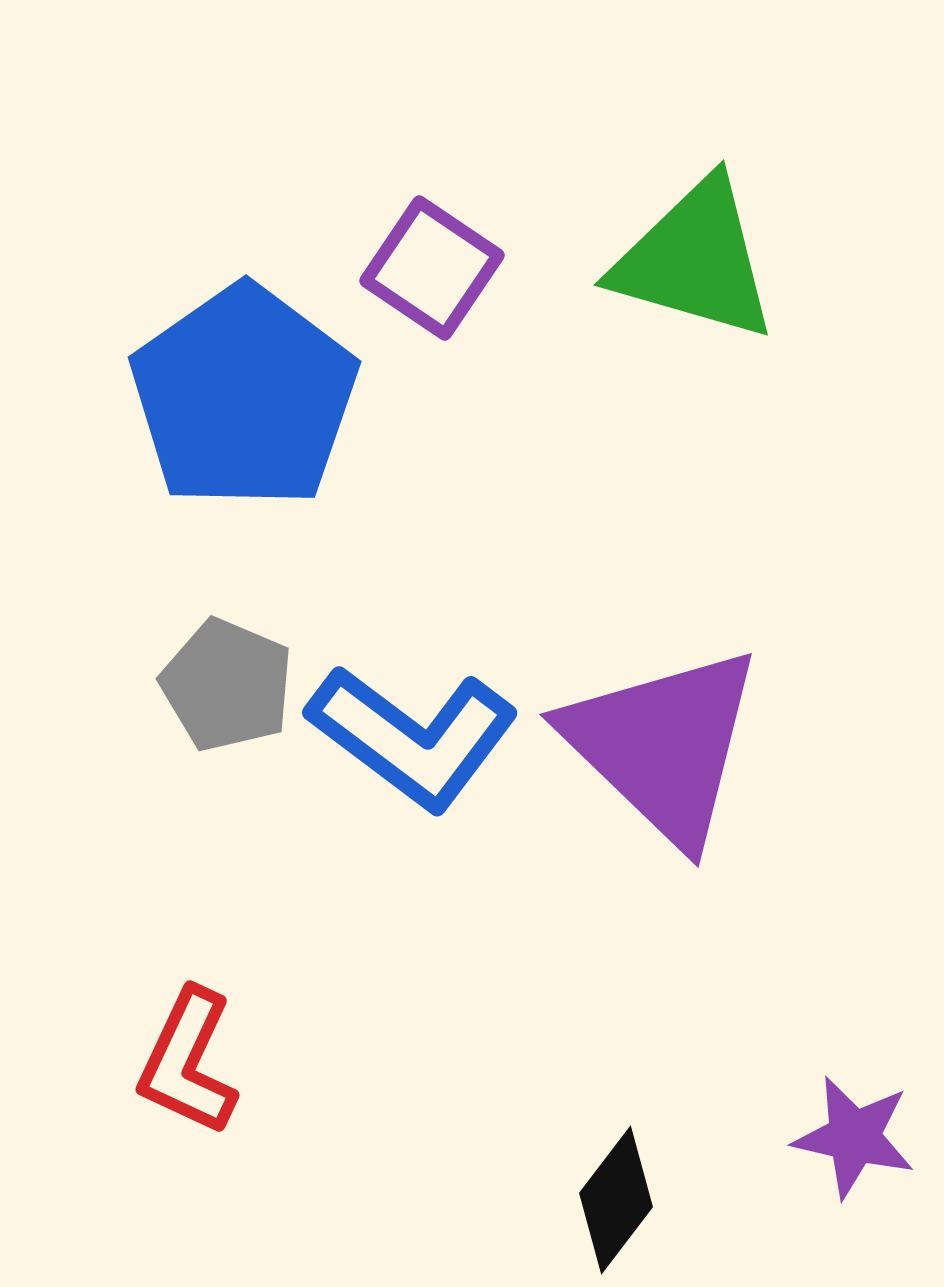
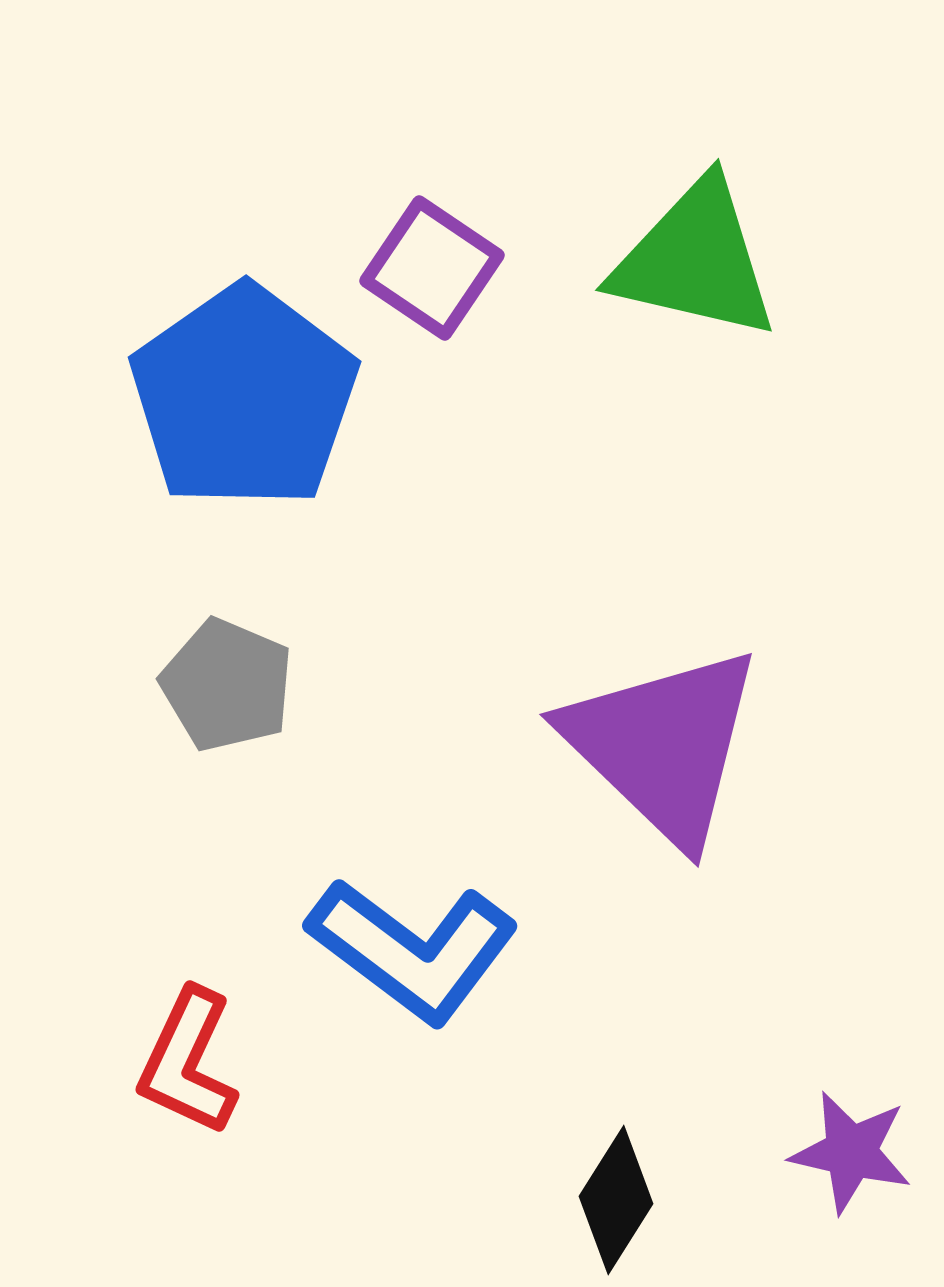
green triangle: rotated 3 degrees counterclockwise
blue L-shape: moved 213 px down
purple star: moved 3 px left, 15 px down
black diamond: rotated 5 degrees counterclockwise
